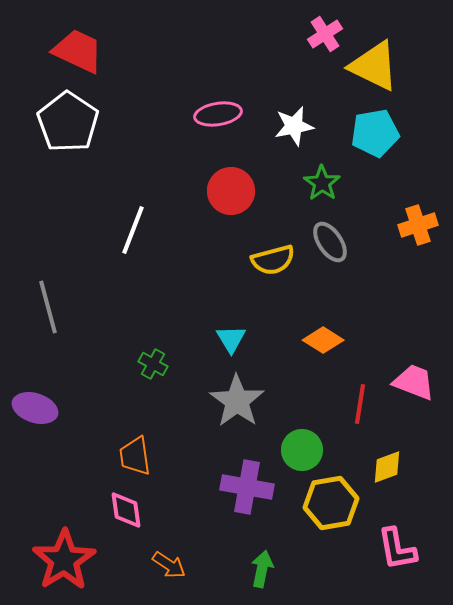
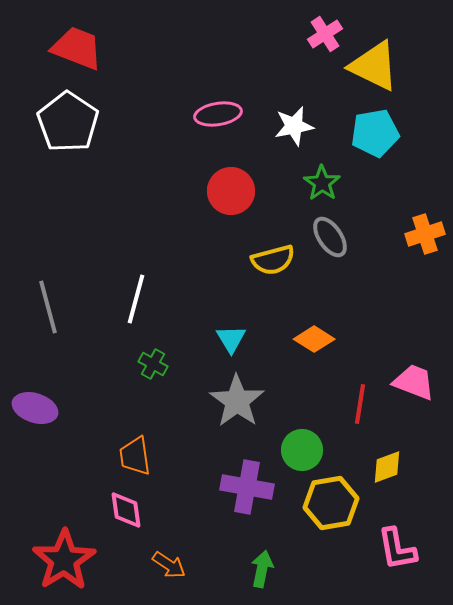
red trapezoid: moved 1 px left, 3 px up; rotated 4 degrees counterclockwise
orange cross: moved 7 px right, 9 px down
white line: moved 3 px right, 69 px down; rotated 6 degrees counterclockwise
gray ellipse: moved 5 px up
orange diamond: moved 9 px left, 1 px up
